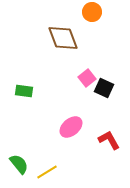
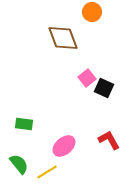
green rectangle: moved 33 px down
pink ellipse: moved 7 px left, 19 px down
